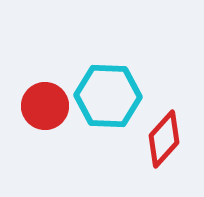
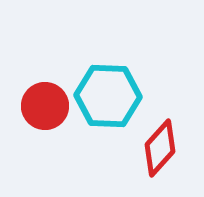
red diamond: moved 4 px left, 9 px down
